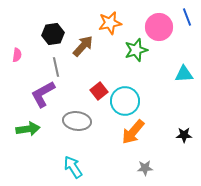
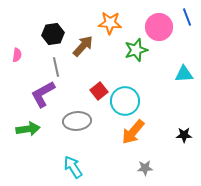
orange star: rotated 15 degrees clockwise
gray ellipse: rotated 12 degrees counterclockwise
